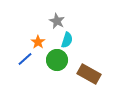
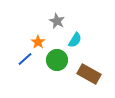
cyan semicircle: moved 8 px right; rotated 14 degrees clockwise
